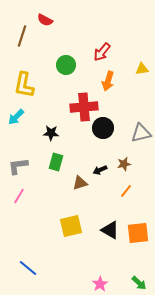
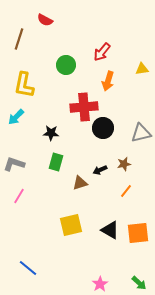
brown line: moved 3 px left, 3 px down
gray L-shape: moved 4 px left, 2 px up; rotated 25 degrees clockwise
yellow square: moved 1 px up
